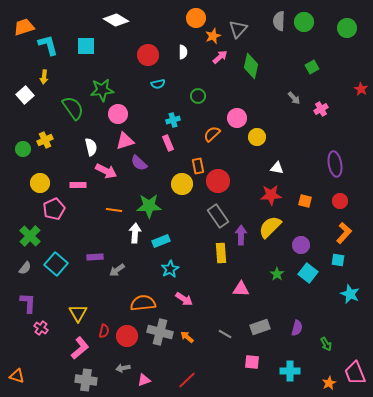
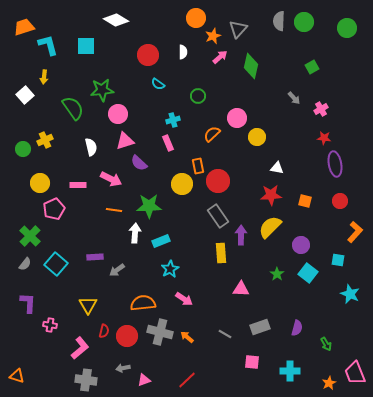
cyan semicircle at (158, 84): rotated 48 degrees clockwise
red star at (361, 89): moved 37 px left, 49 px down; rotated 24 degrees counterclockwise
pink arrow at (106, 171): moved 5 px right, 8 px down
orange L-shape at (344, 233): moved 11 px right, 1 px up
gray semicircle at (25, 268): moved 4 px up
yellow triangle at (78, 313): moved 10 px right, 8 px up
pink cross at (41, 328): moved 9 px right, 3 px up; rotated 24 degrees counterclockwise
